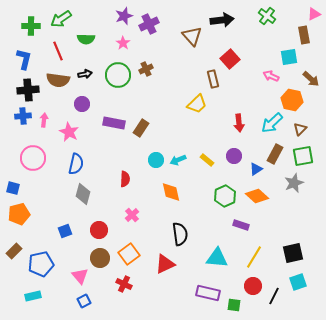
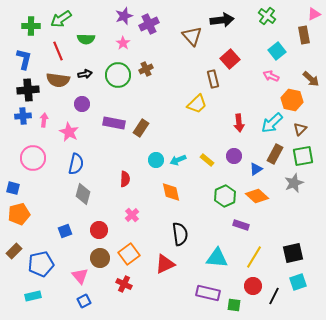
cyan square at (289, 57): moved 12 px left, 6 px up; rotated 30 degrees counterclockwise
